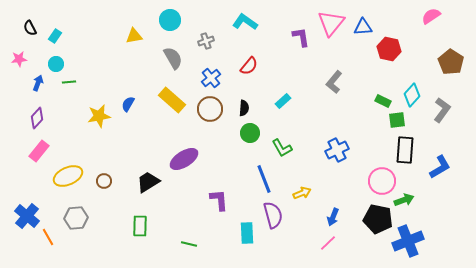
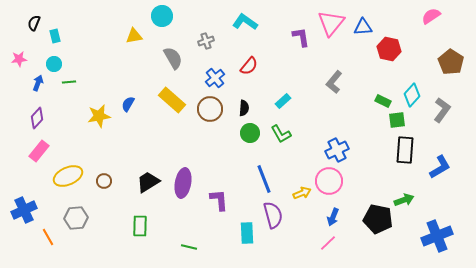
cyan circle at (170, 20): moved 8 px left, 4 px up
black semicircle at (30, 28): moved 4 px right, 5 px up; rotated 49 degrees clockwise
cyan rectangle at (55, 36): rotated 48 degrees counterclockwise
cyan circle at (56, 64): moved 2 px left
blue cross at (211, 78): moved 4 px right
green L-shape at (282, 148): moved 1 px left, 14 px up
purple ellipse at (184, 159): moved 1 px left, 24 px down; rotated 48 degrees counterclockwise
pink circle at (382, 181): moved 53 px left
blue cross at (27, 216): moved 3 px left, 6 px up; rotated 25 degrees clockwise
blue cross at (408, 241): moved 29 px right, 5 px up
green line at (189, 244): moved 3 px down
